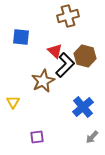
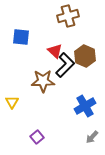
brown hexagon: rotated 10 degrees clockwise
brown star: rotated 25 degrees clockwise
yellow triangle: moved 1 px left
blue cross: moved 2 px right, 1 px up; rotated 10 degrees clockwise
purple square: rotated 32 degrees counterclockwise
